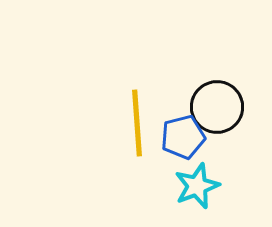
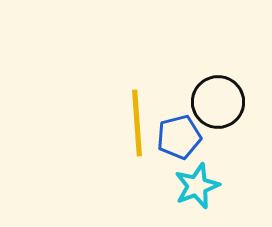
black circle: moved 1 px right, 5 px up
blue pentagon: moved 4 px left
